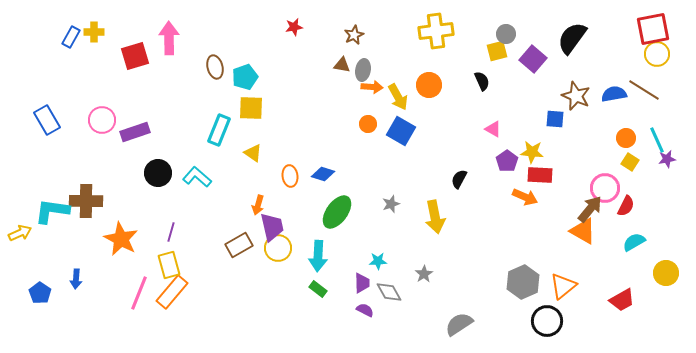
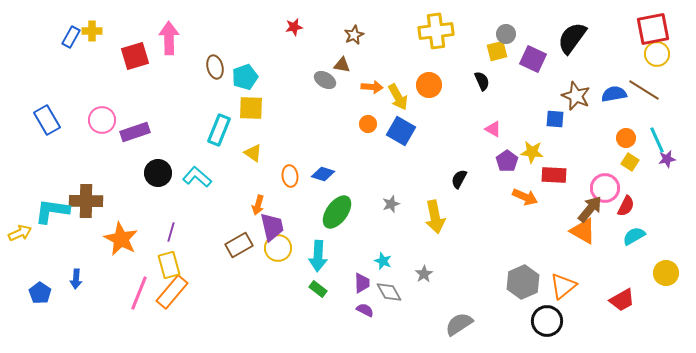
yellow cross at (94, 32): moved 2 px left, 1 px up
purple square at (533, 59): rotated 16 degrees counterclockwise
gray ellipse at (363, 70): moved 38 px left, 10 px down; rotated 70 degrees counterclockwise
red rectangle at (540, 175): moved 14 px right
cyan semicircle at (634, 242): moved 6 px up
cyan star at (378, 261): moved 5 px right; rotated 24 degrees clockwise
